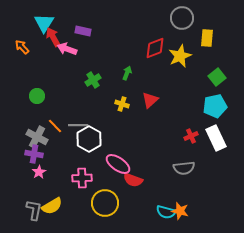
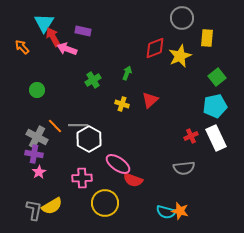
green circle: moved 6 px up
